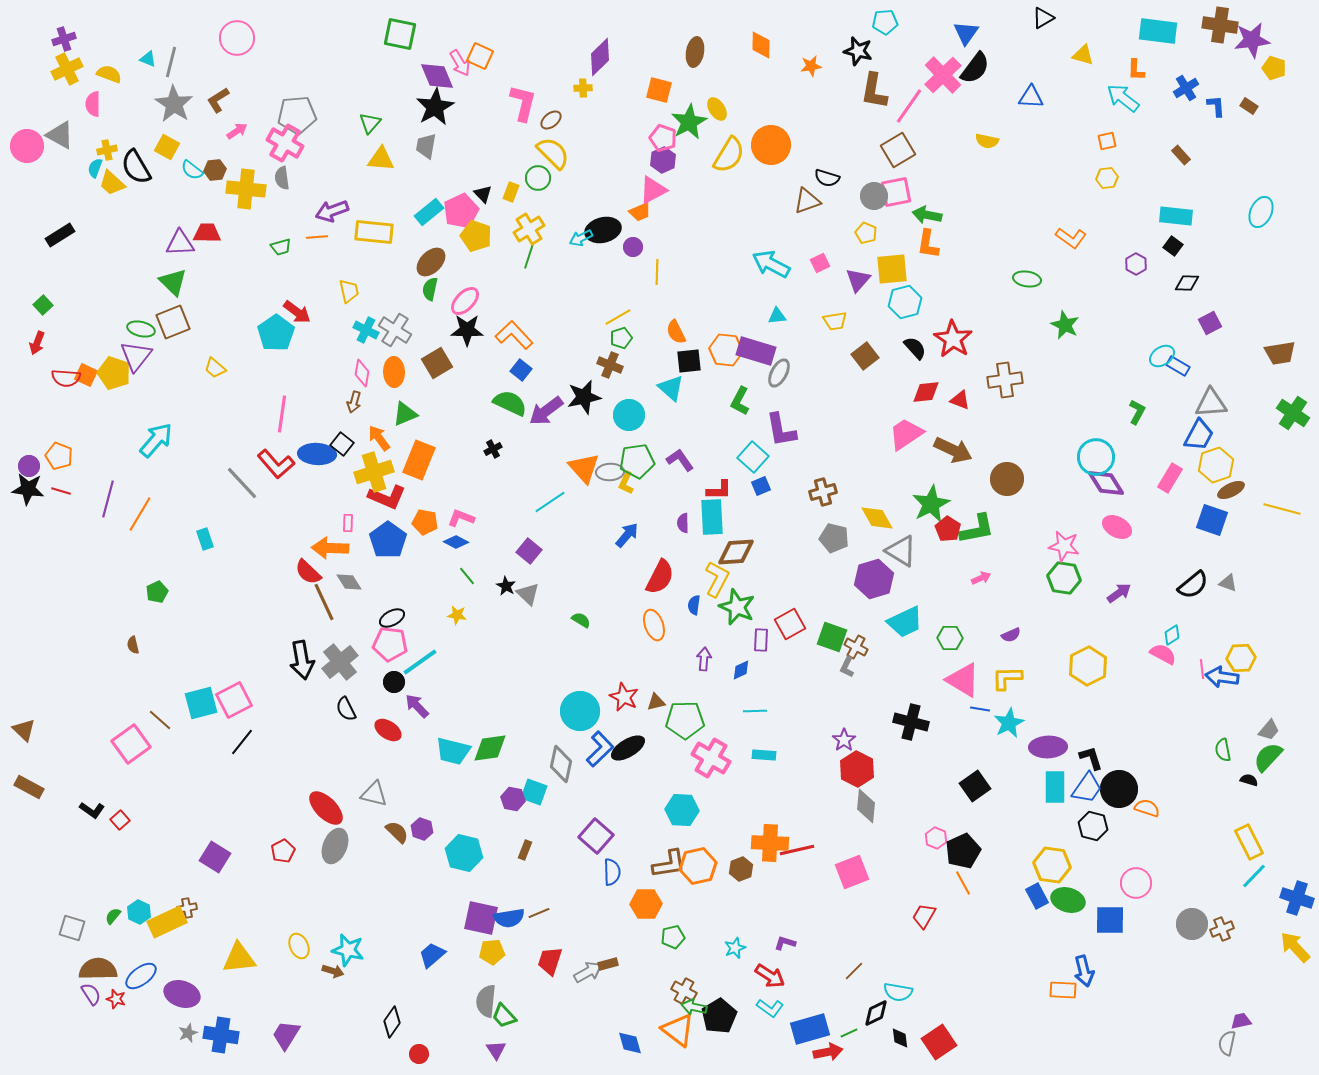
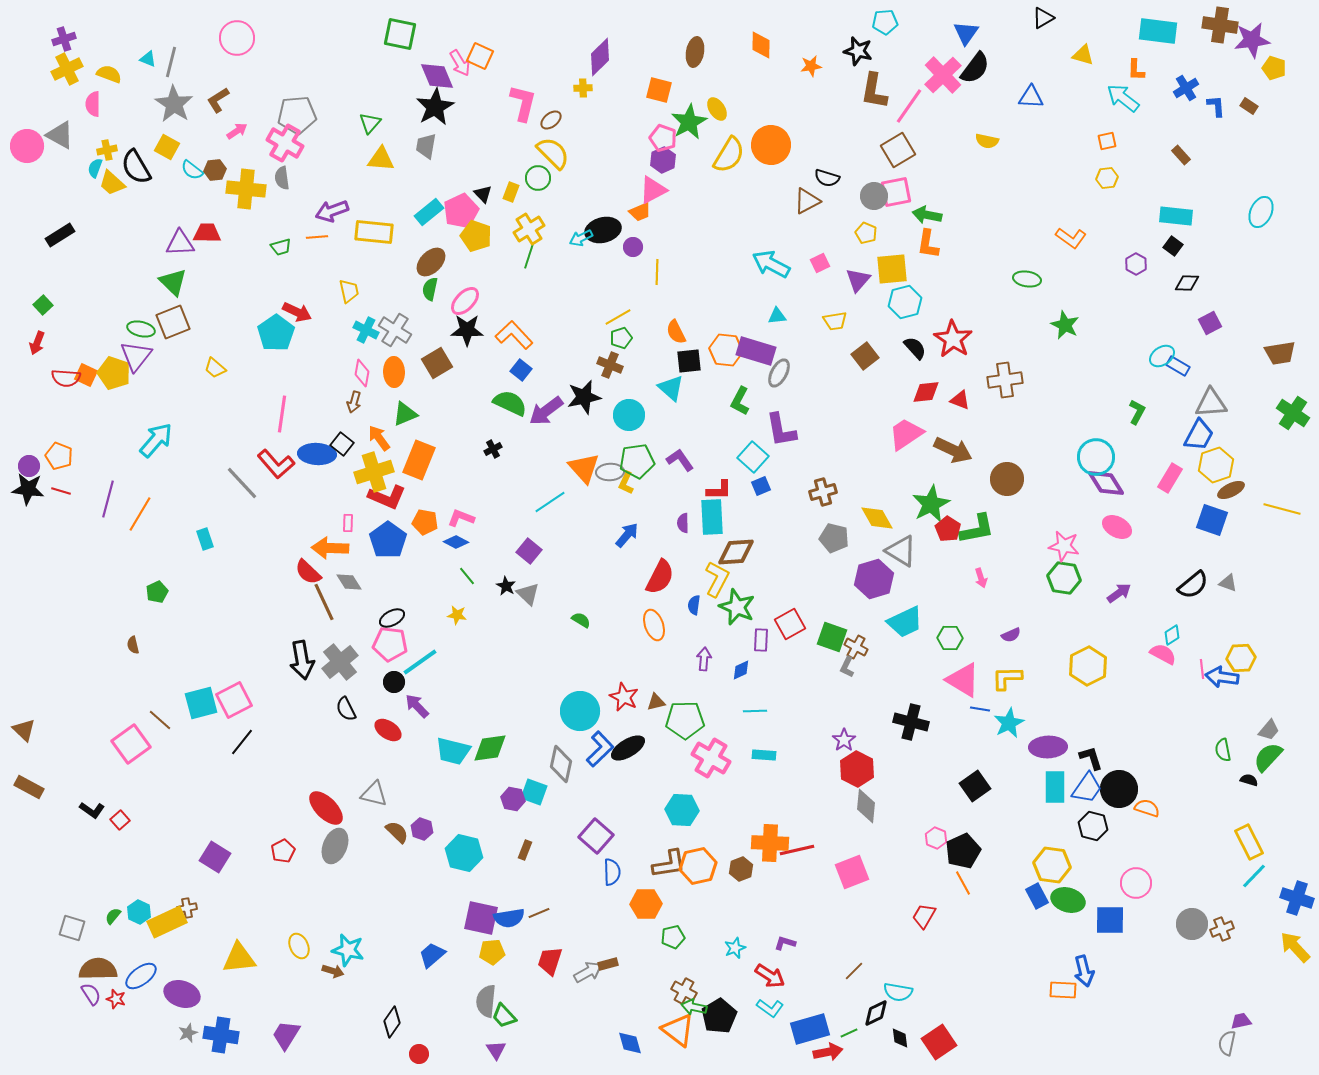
brown triangle at (807, 201): rotated 8 degrees counterclockwise
red arrow at (297, 312): rotated 12 degrees counterclockwise
pink arrow at (981, 578): rotated 96 degrees clockwise
